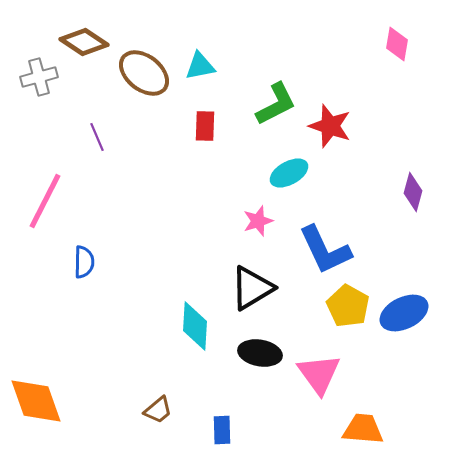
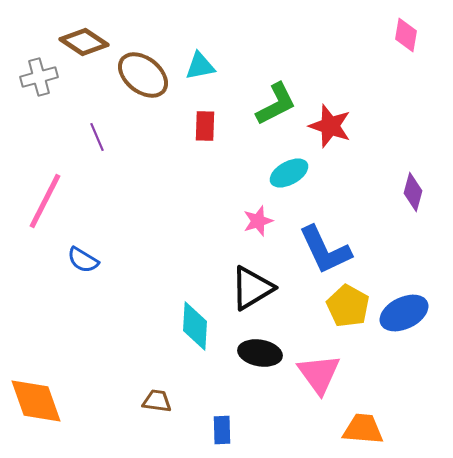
pink diamond: moved 9 px right, 9 px up
brown ellipse: moved 1 px left, 2 px down
blue semicircle: moved 1 px left, 2 px up; rotated 120 degrees clockwise
brown trapezoid: moved 1 px left, 9 px up; rotated 132 degrees counterclockwise
